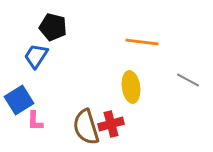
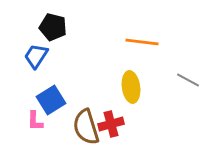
blue square: moved 32 px right
